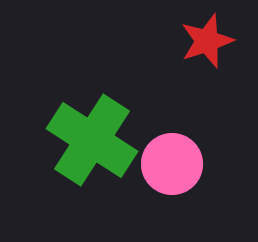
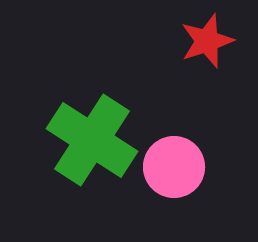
pink circle: moved 2 px right, 3 px down
